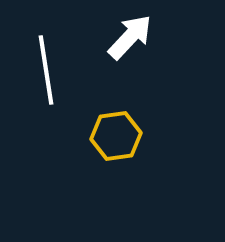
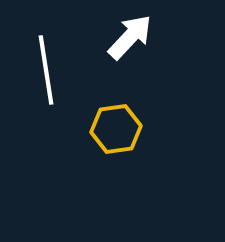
yellow hexagon: moved 7 px up
